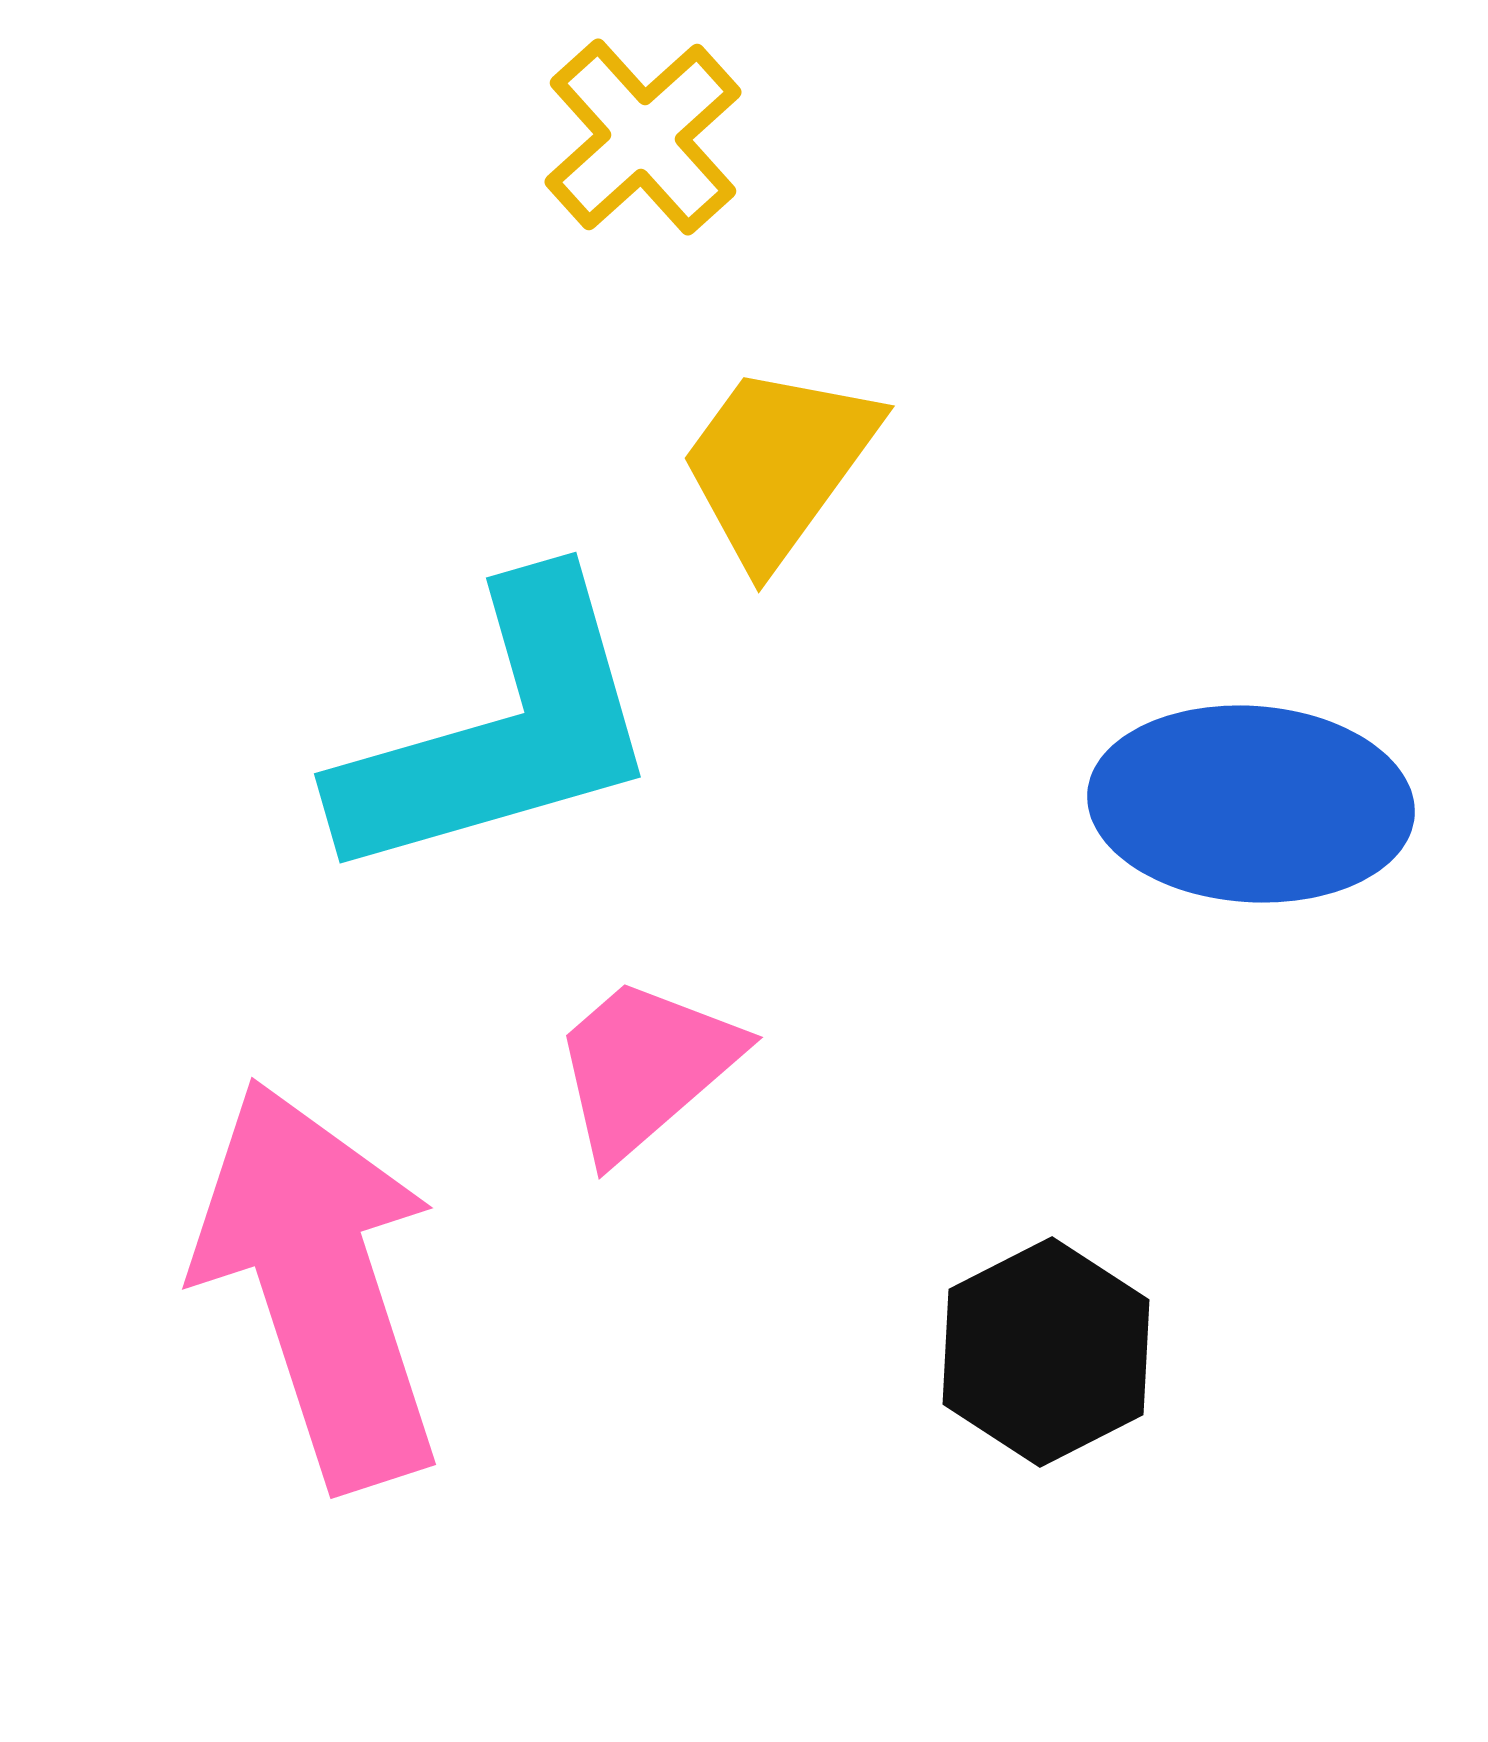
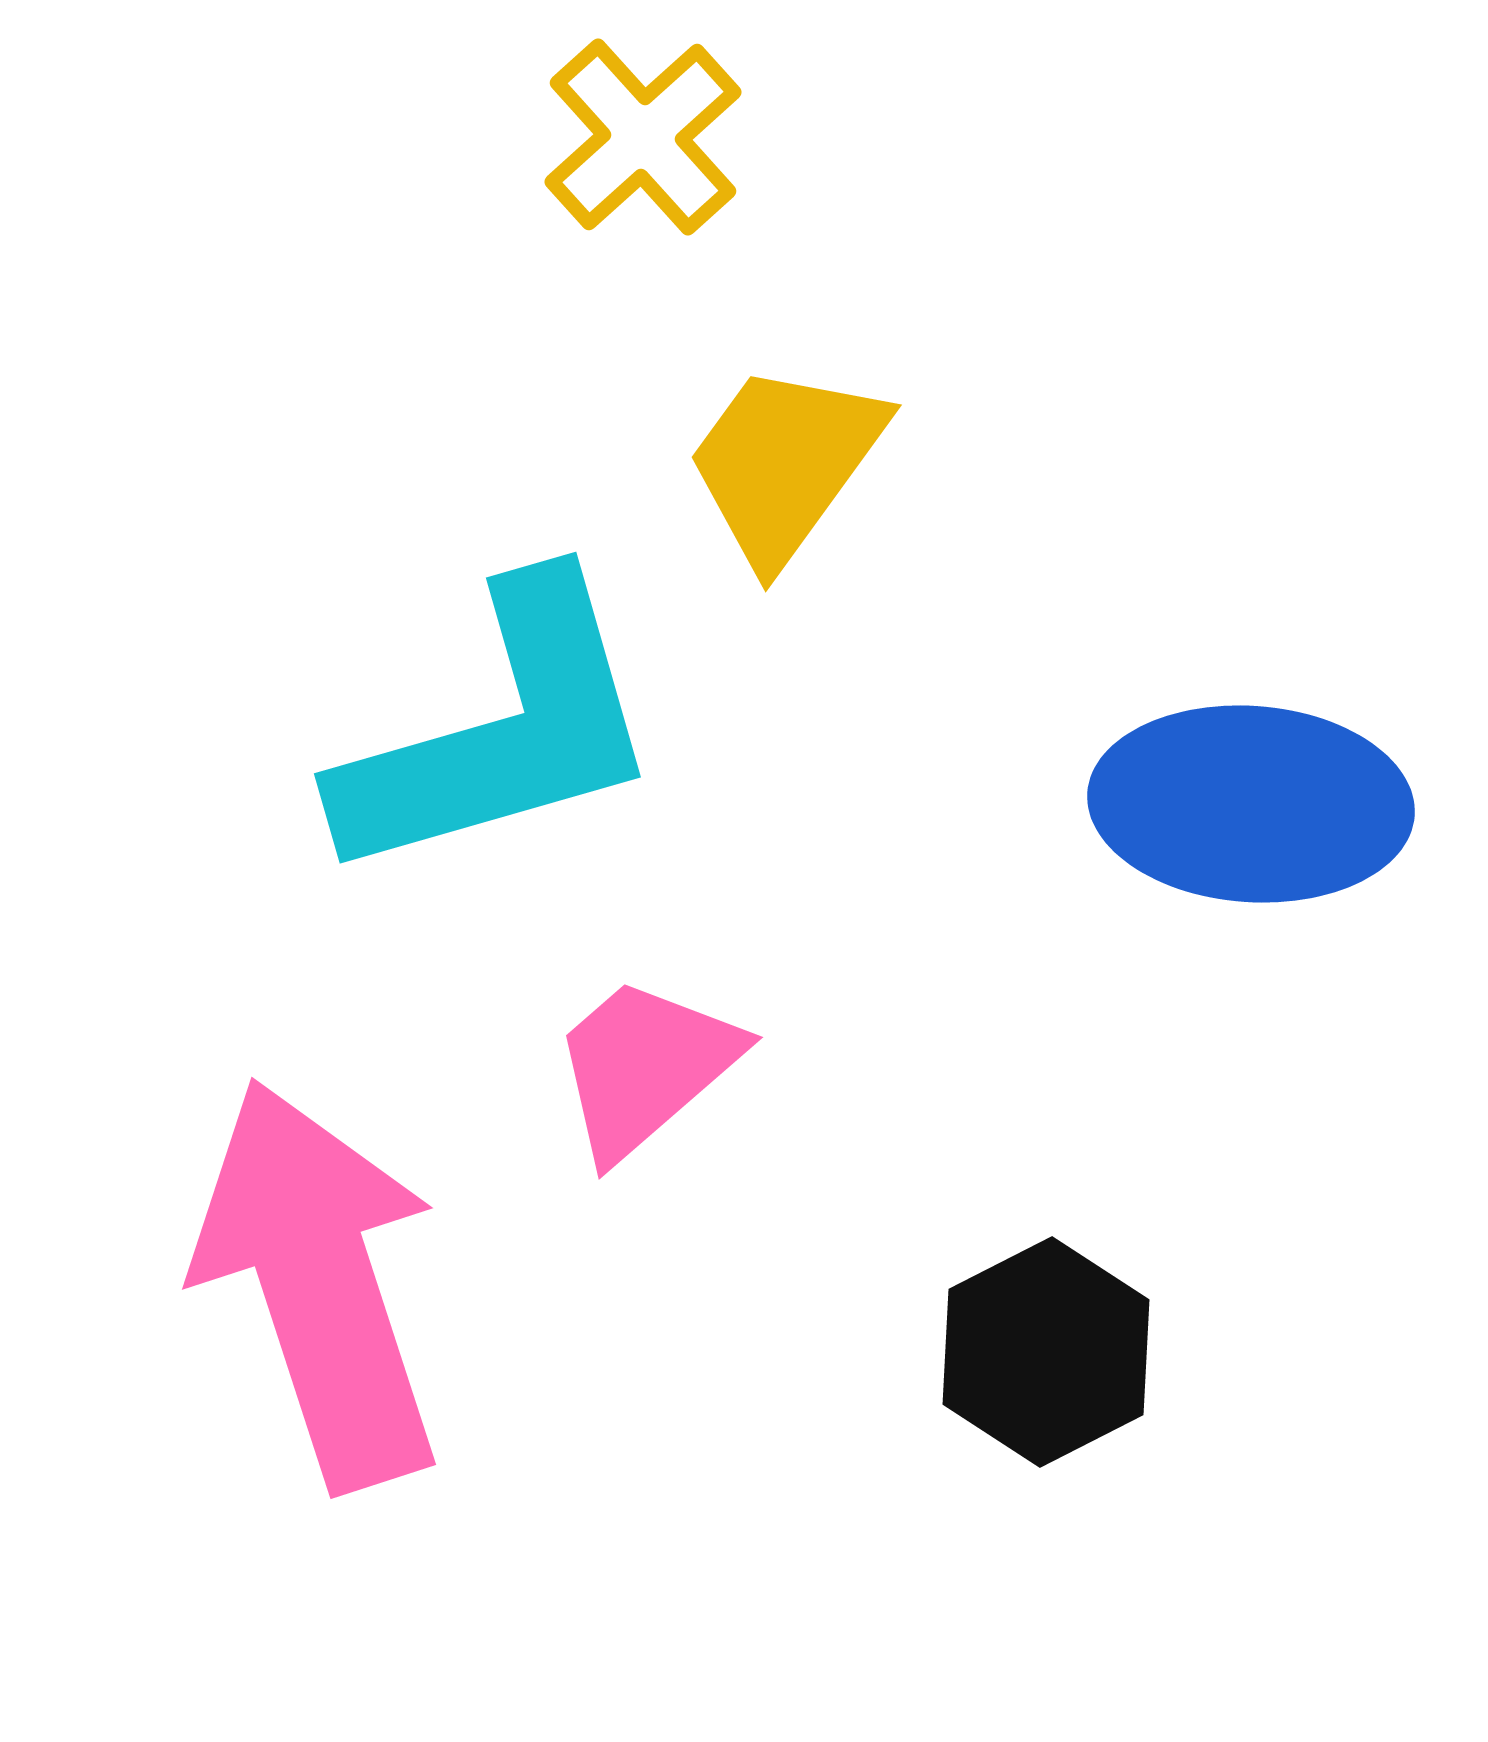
yellow trapezoid: moved 7 px right, 1 px up
